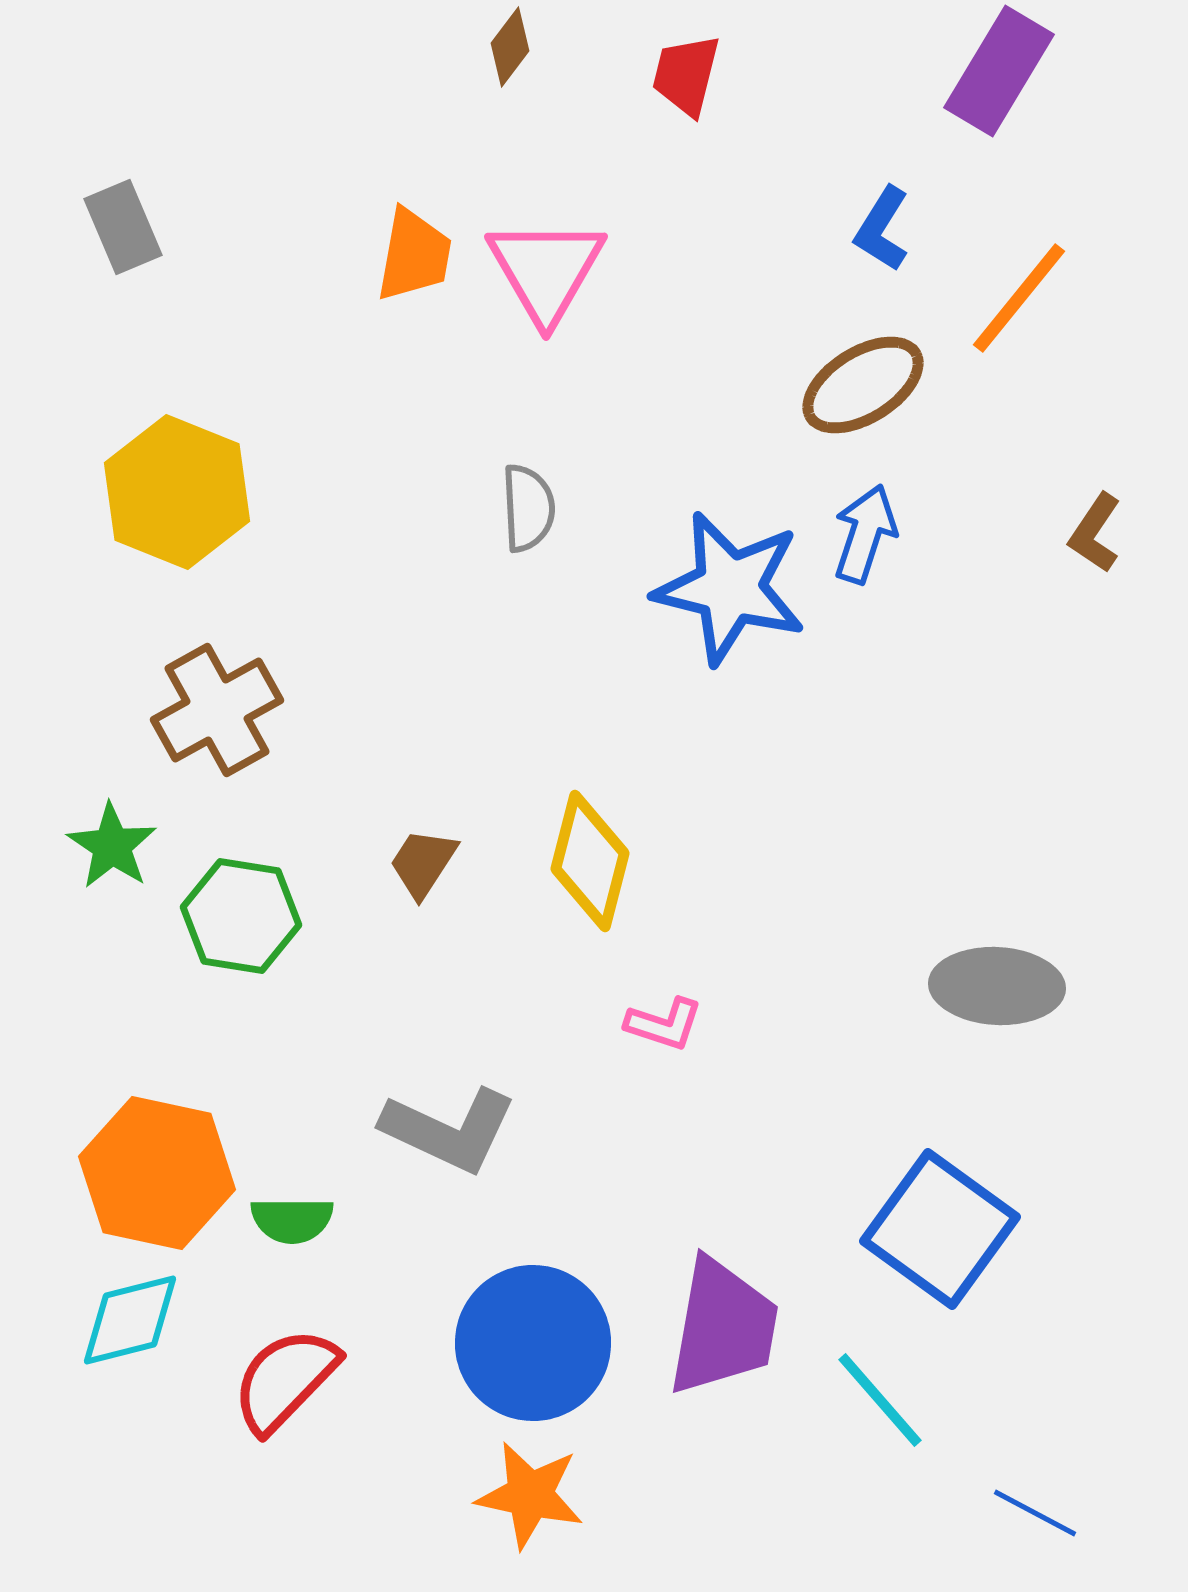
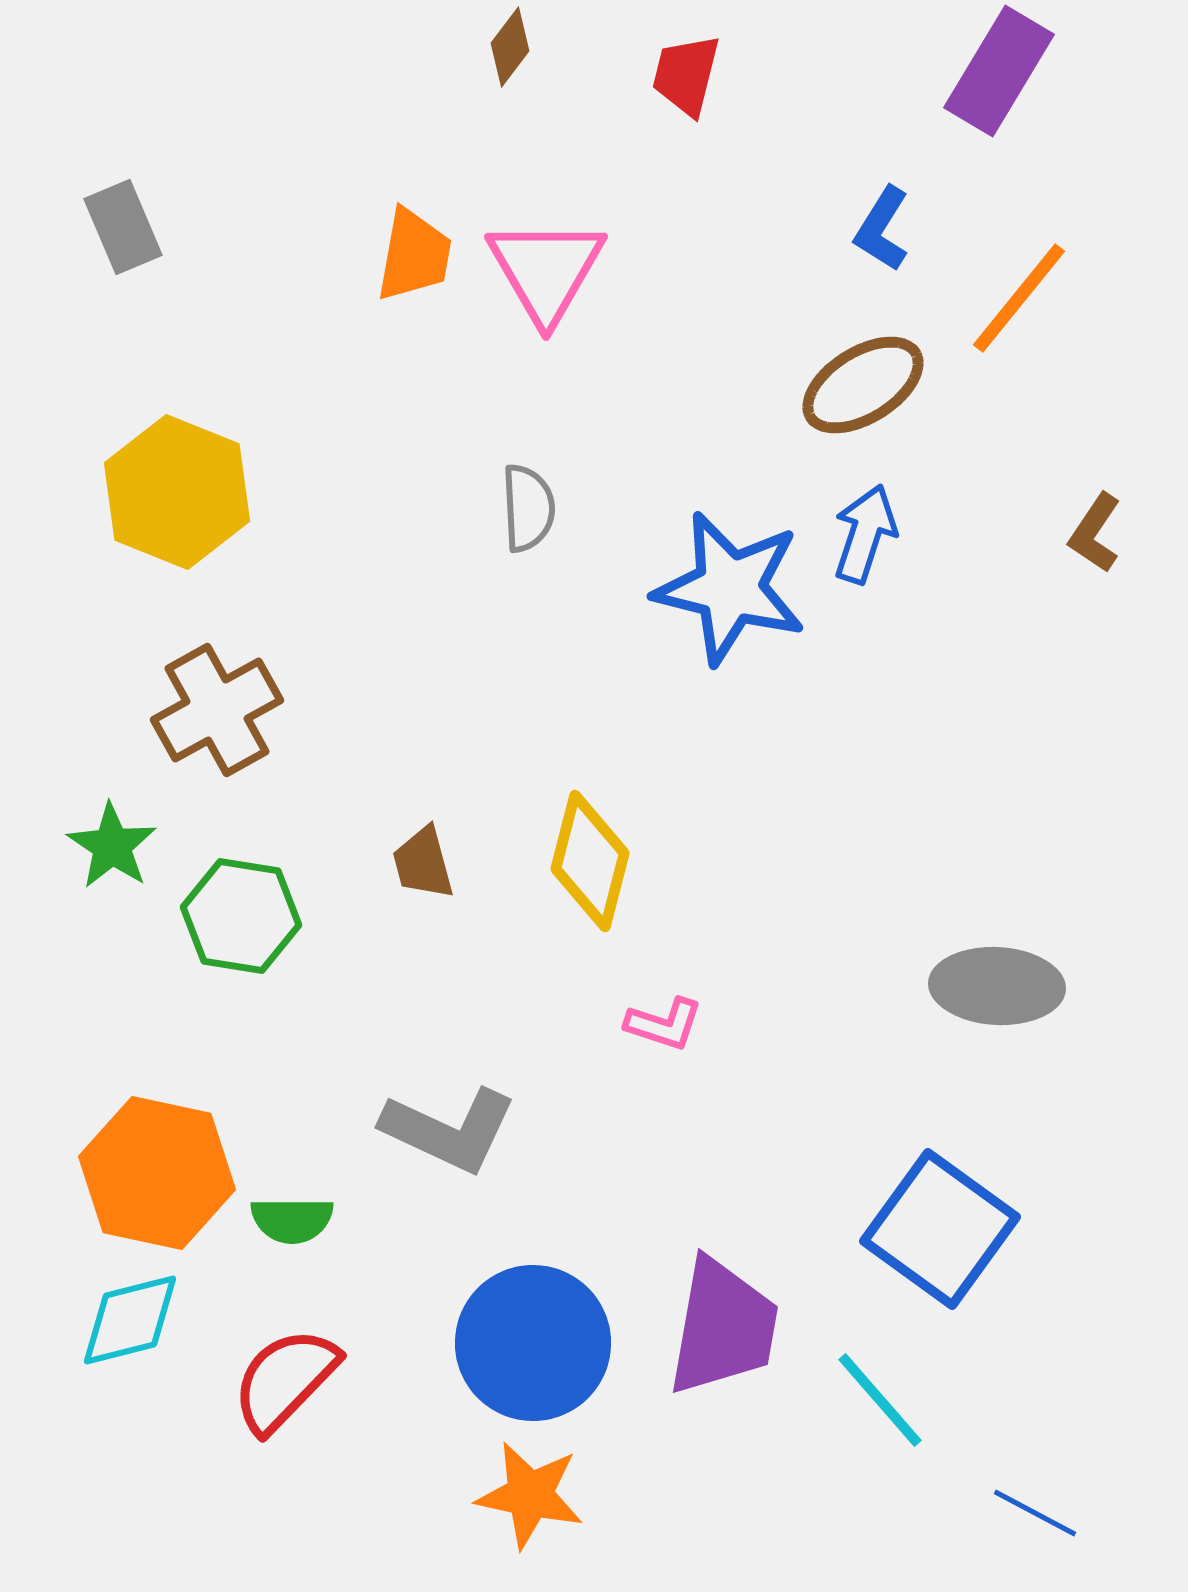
brown trapezoid: rotated 48 degrees counterclockwise
